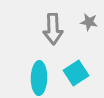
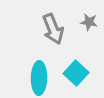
gray arrow: rotated 20 degrees counterclockwise
cyan square: rotated 15 degrees counterclockwise
